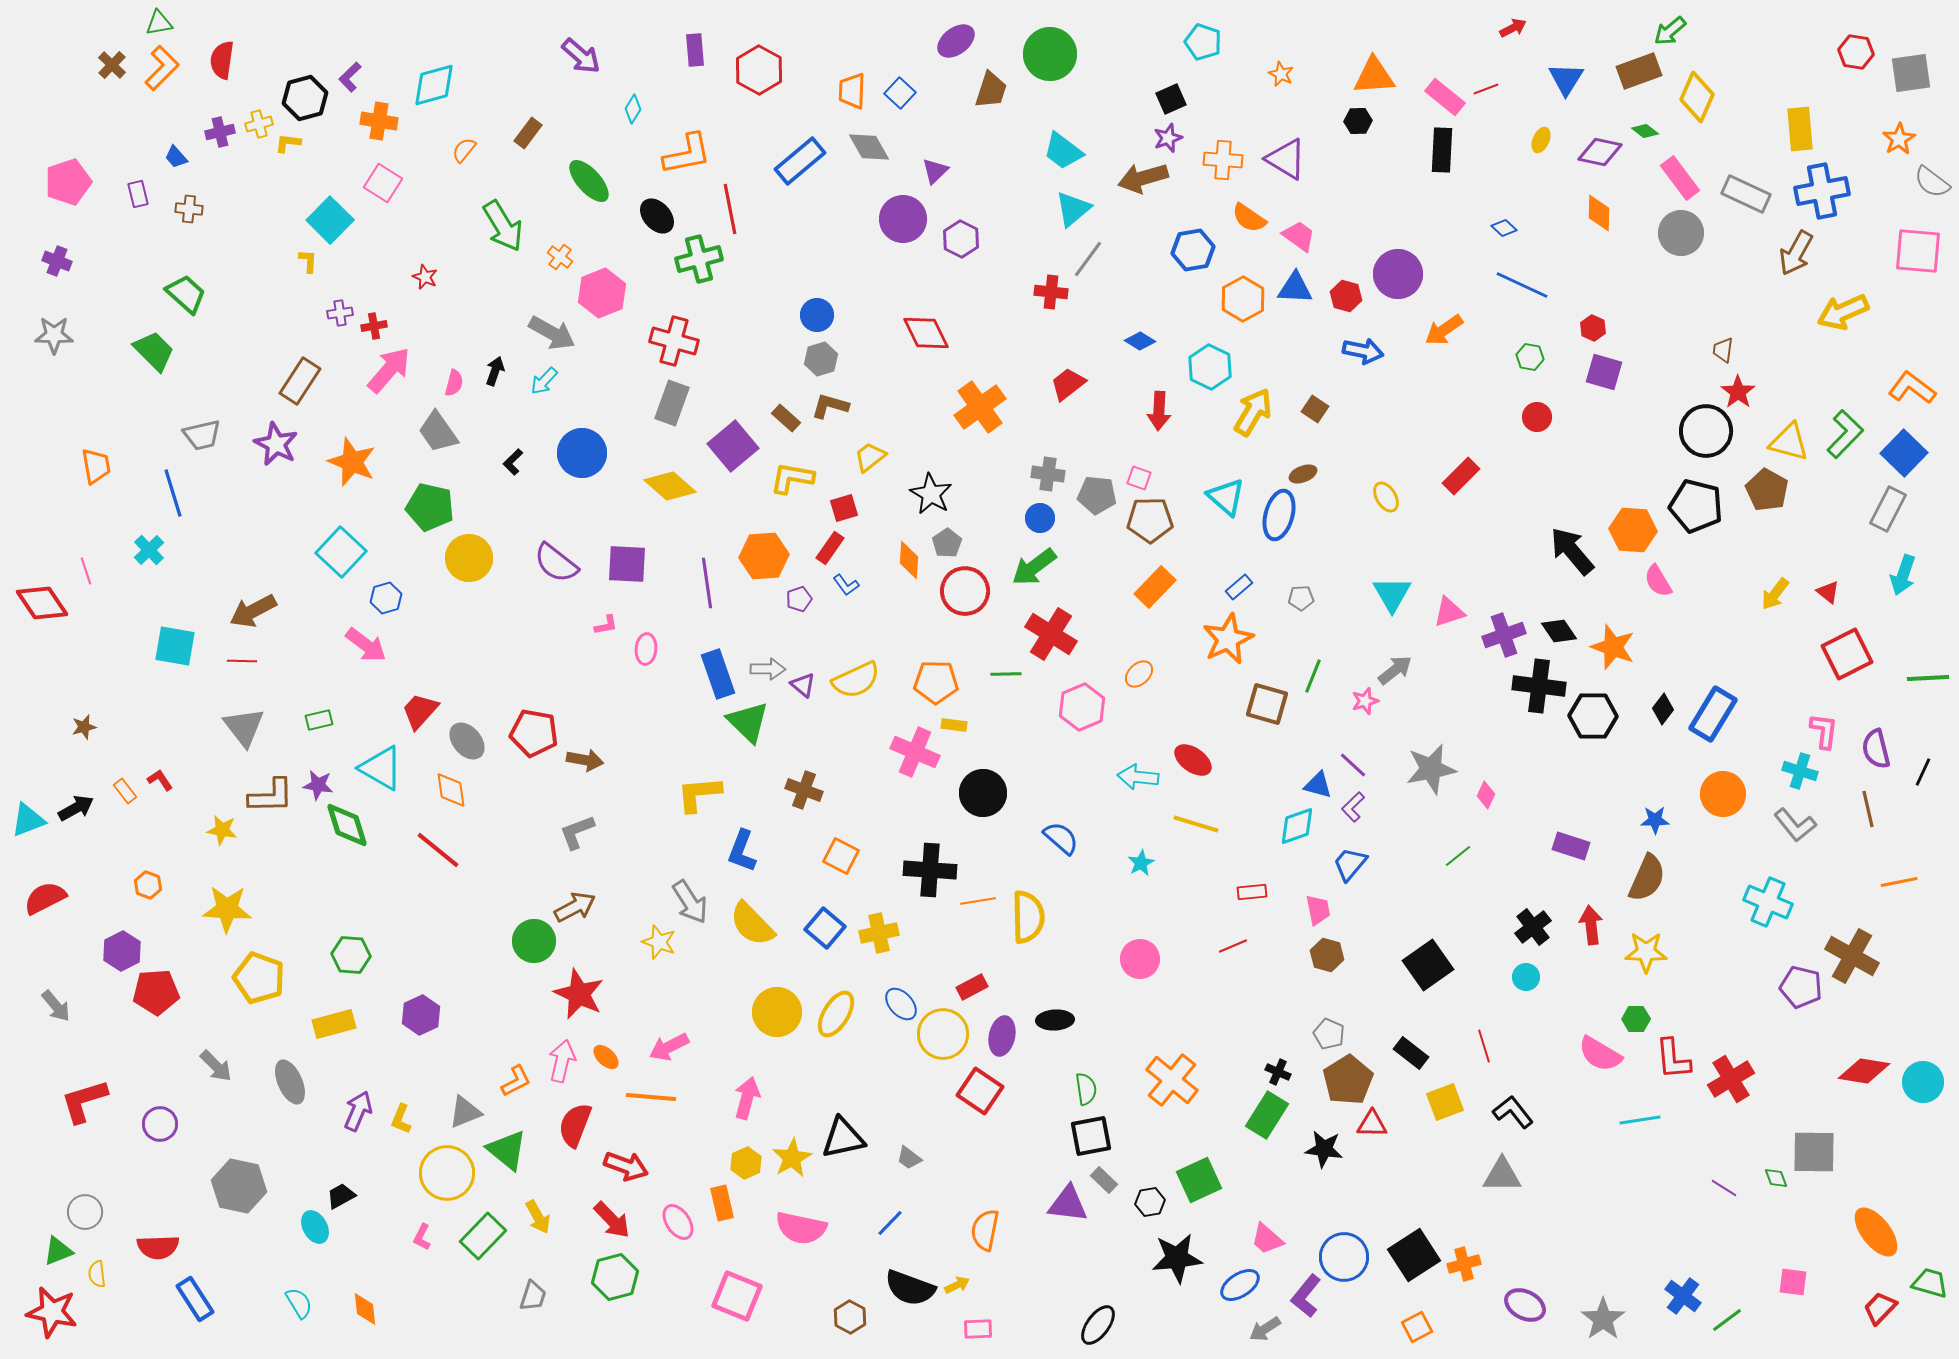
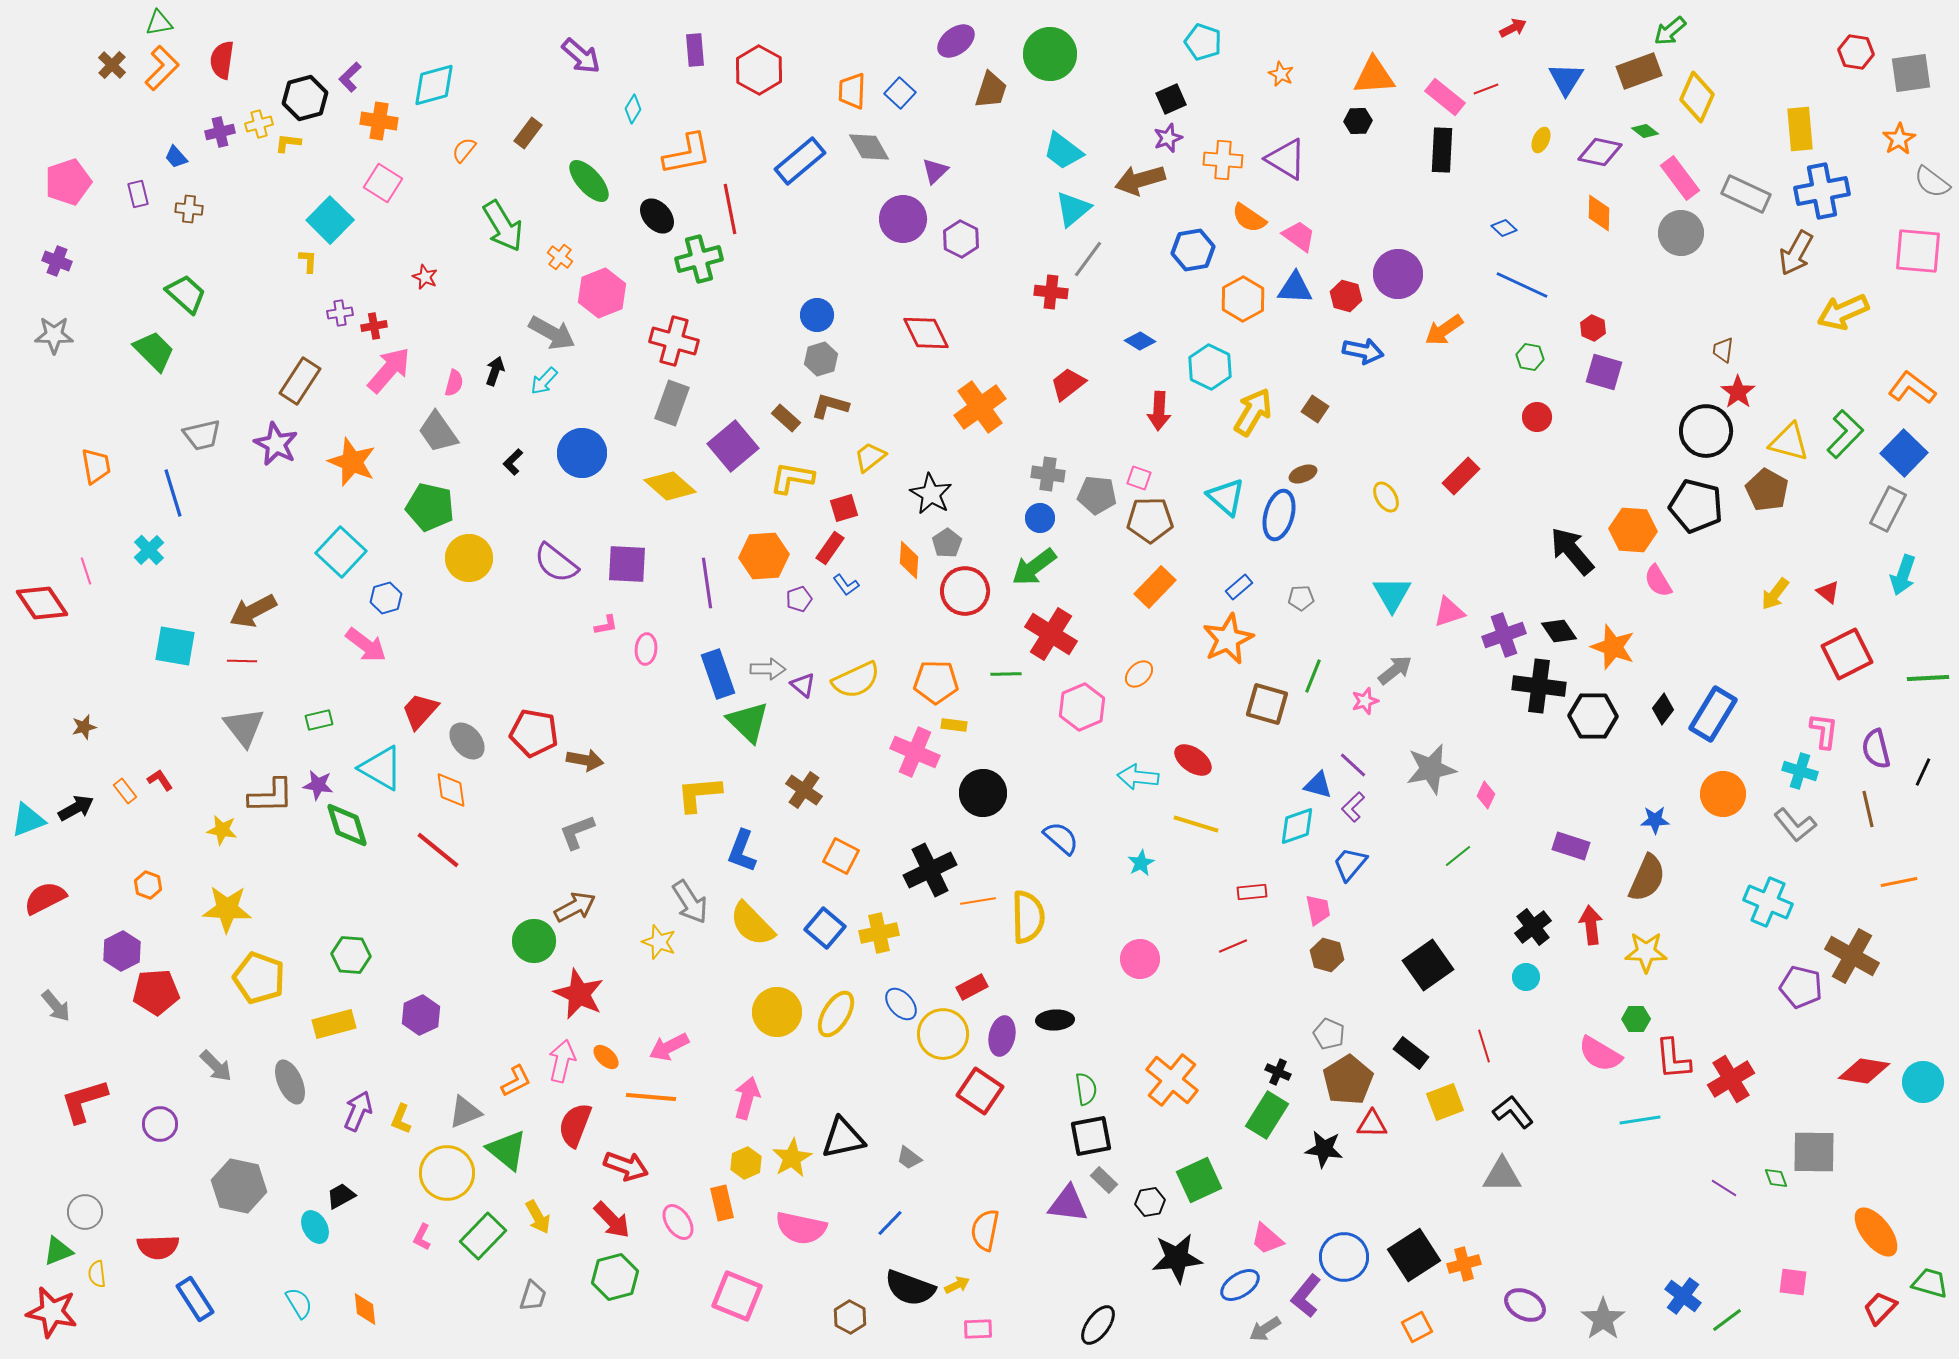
brown arrow at (1143, 178): moved 3 px left, 2 px down
brown cross at (804, 790): rotated 15 degrees clockwise
black cross at (930, 870): rotated 30 degrees counterclockwise
